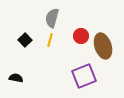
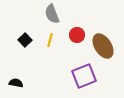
gray semicircle: moved 4 px up; rotated 36 degrees counterclockwise
red circle: moved 4 px left, 1 px up
brown ellipse: rotated 15 degrees counterclockwise
black semicircle: moved 5 px down
